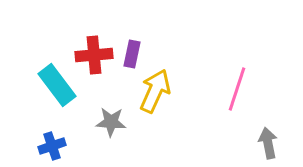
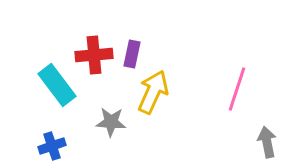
yellow arrow: moved 2 px left, 1 px down
gray arrow: moved 1 px left, 1 px up
